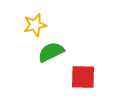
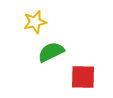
yellow star: moved 3 px up
